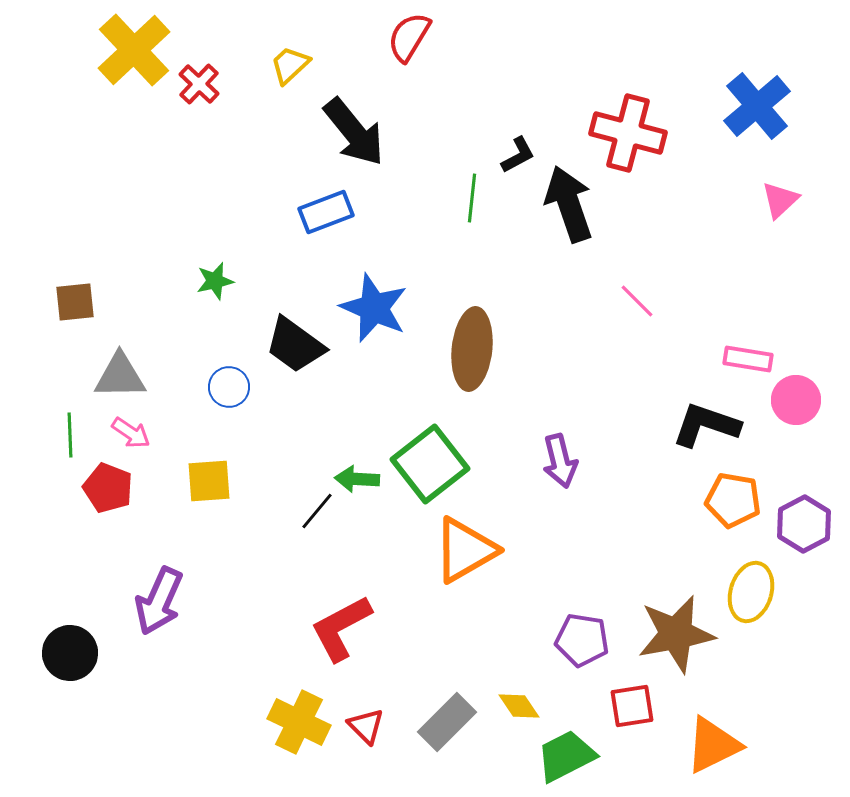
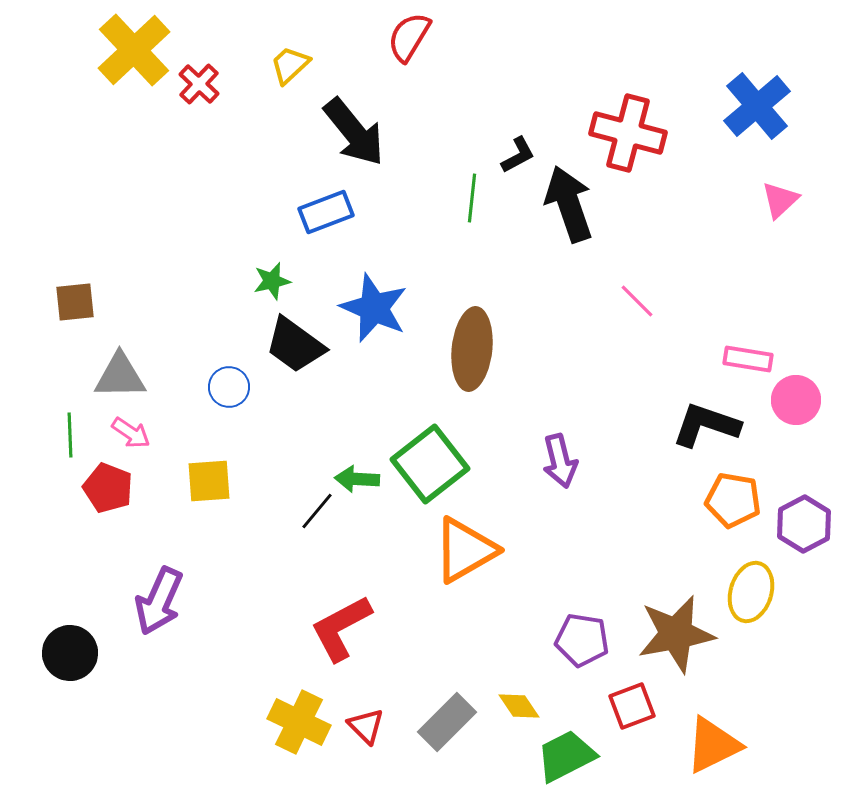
green star at (215, 281): moved 57 px right
red square at (632, 706): rotated 12 degrees counterclockwise
